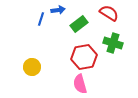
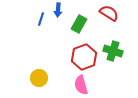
blue arrow: rotated 104 degrees clockwise
green rectangle: rotated 24 degrees counterclockwise
green cross: moved 8 px down
red hexagon: rotated 10 degrees counterclockwise
yellow circle: moved 7 px right, 11 px down
pink semicircle: moved 1 px right, 1 px down
